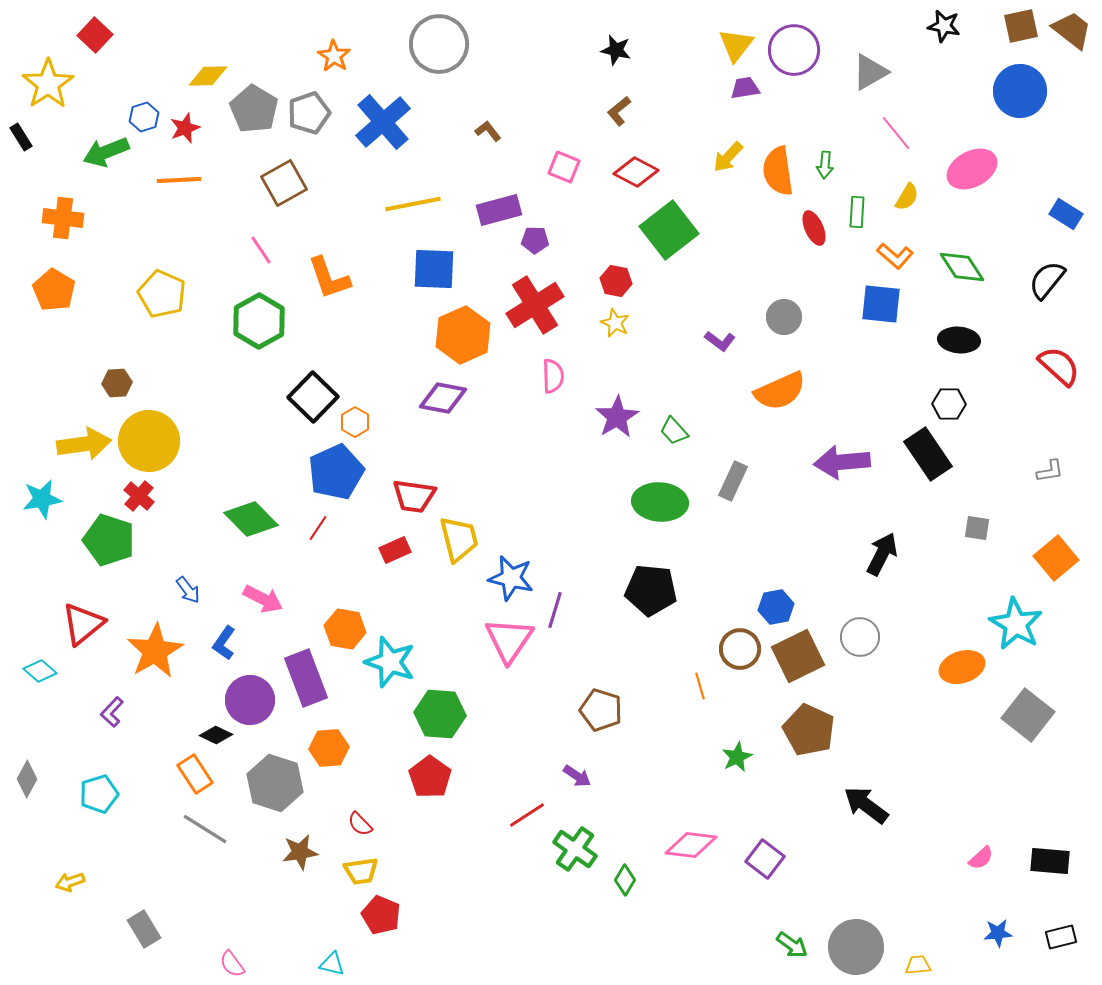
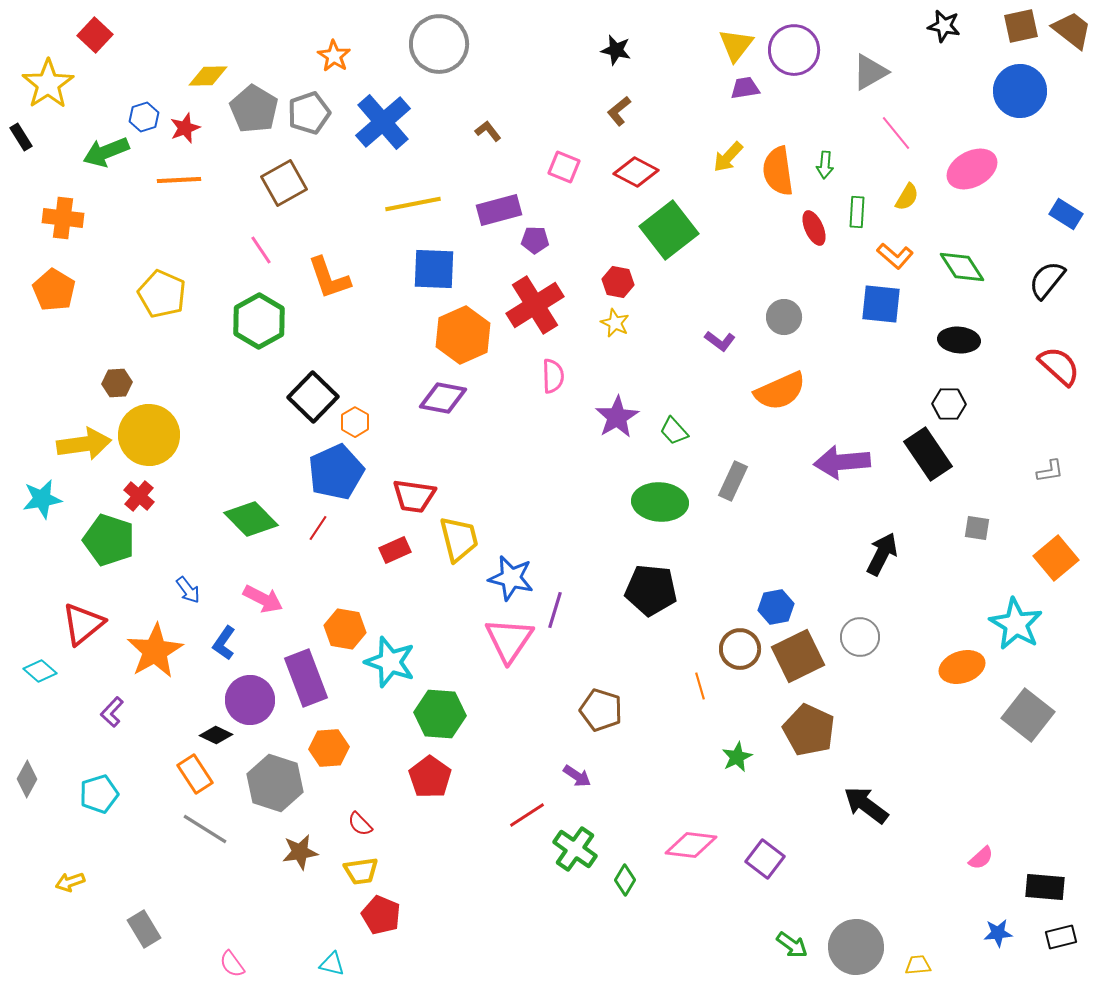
red hexagon at (616, 281): moved 2 px right, 1 px down
yellow circle at (149, 441): moved 6 px up
black rectangle at (1050, 861): moved 5 px left, 26 px down
